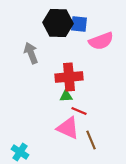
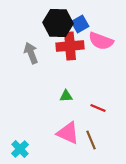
blue square: moved 1 px right; rotated 36 degrees counterclockwise
pink semicircle: rotated 40 degrees clockwise
red cross: moved 1 px right, 31 px up
red line: moved 19 px right, 3 px up
pink triangle: moved 5 px down
cyan cross: moved 3 px up; rotated 12 degrees clockwise
